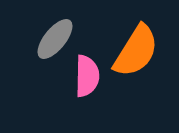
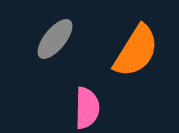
pink semicircle: moved 32 px down
